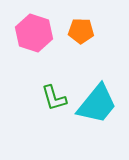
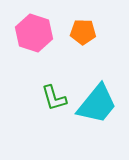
orange pentagon: moved 2 px right, 1 px down
